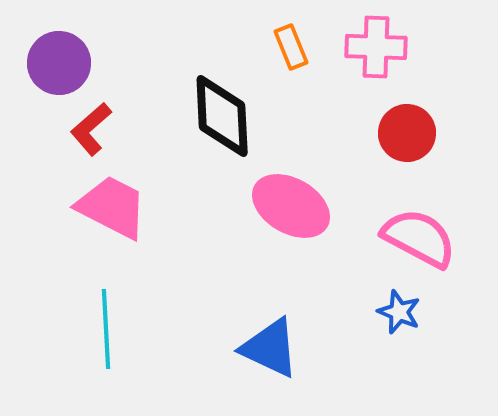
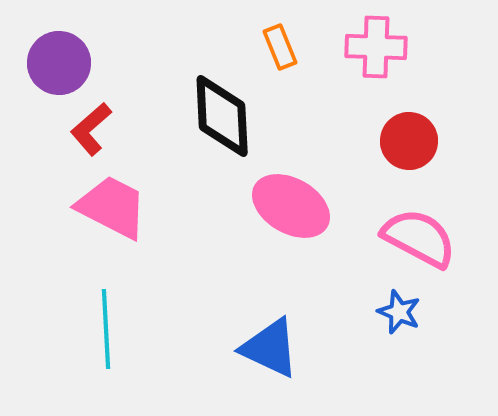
orange rectangle: moved 11 px left
red circle: moved 2 px right, 8 px down
